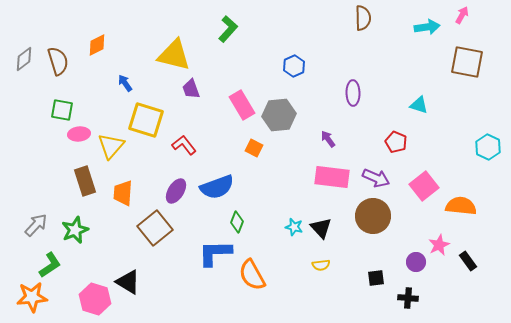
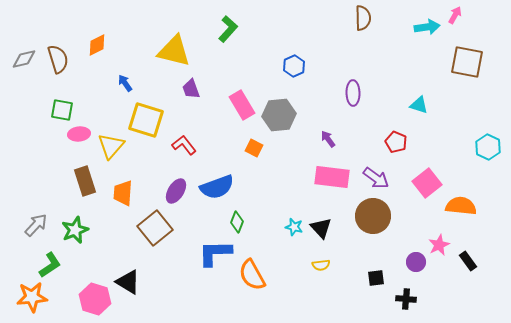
pink arrow at (462, 15): moved 7 px left
yellow triangle at (174, 55): moved 4 px up
gray diamond at (24, 59): rotated 25 degrees clockwise
brown semicircle at (58, 61): moved 2 px up
purple arrow at (376, 178): rotated 12 degrees clockwise
pink square at (424, 186): moved 3 px right, 3 px up
black cross at (408, 298): moved 2 px left, 1 px down
